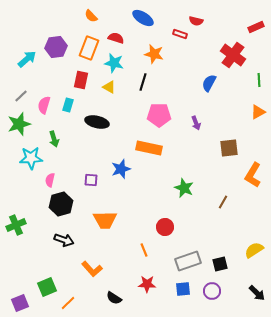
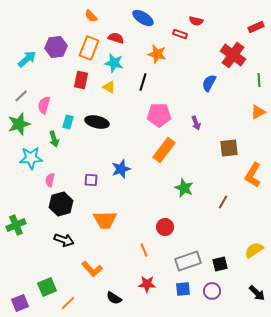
orange star at (154, 54): moved 3 px right
cyan rectangle at (68, 105): moved 17 px down
orange rectangle at (149, 148): moved 15 px right, 2 px down; rotated 65 degrees counterclockwise
